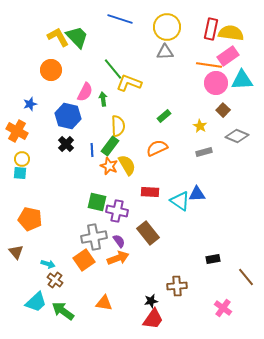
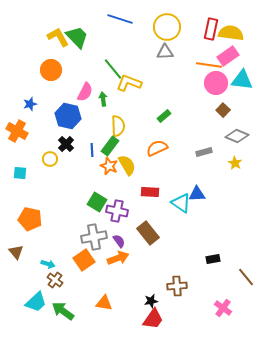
cyan triangle at (242, 80): rotated 10 degrees clockwise
yellow star at (200, 126): moved 35 px right, 37 px down
yellow circle at (22, 159): moved 28 px right
cyan triangle at (180, 201): moved 1 px right, 2 px down
green square at (97, 202): rotated 18 degrees clockwise
